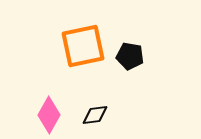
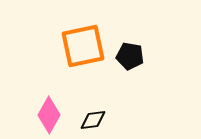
black diamond: moved 2 px left, 5 px down
